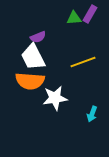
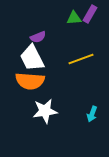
white trapezoid: moved 1 px left, 1 px down
yellow line: moved 2 px left, 3 px up
white star: moved 10 px left, 13 px down
